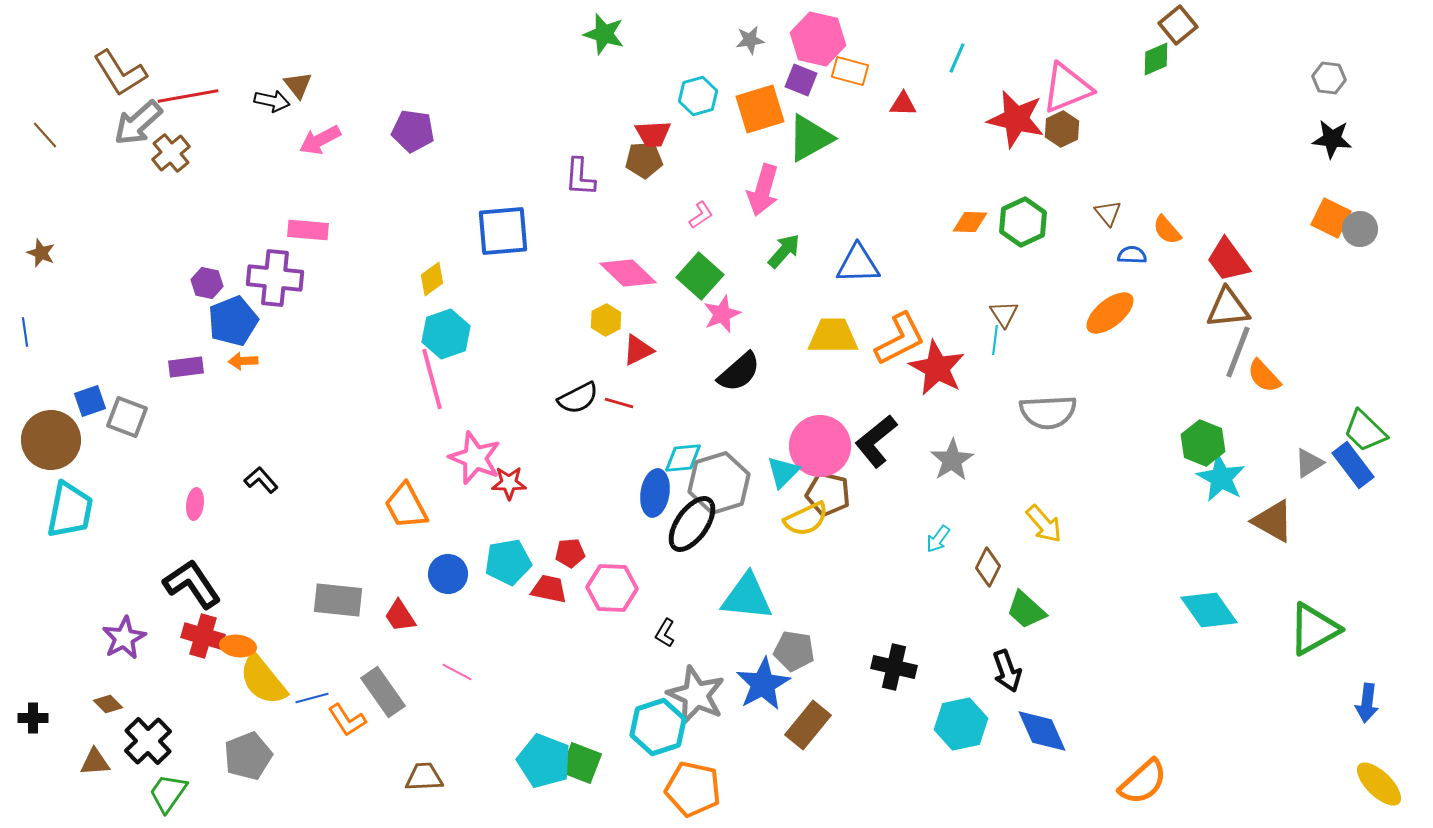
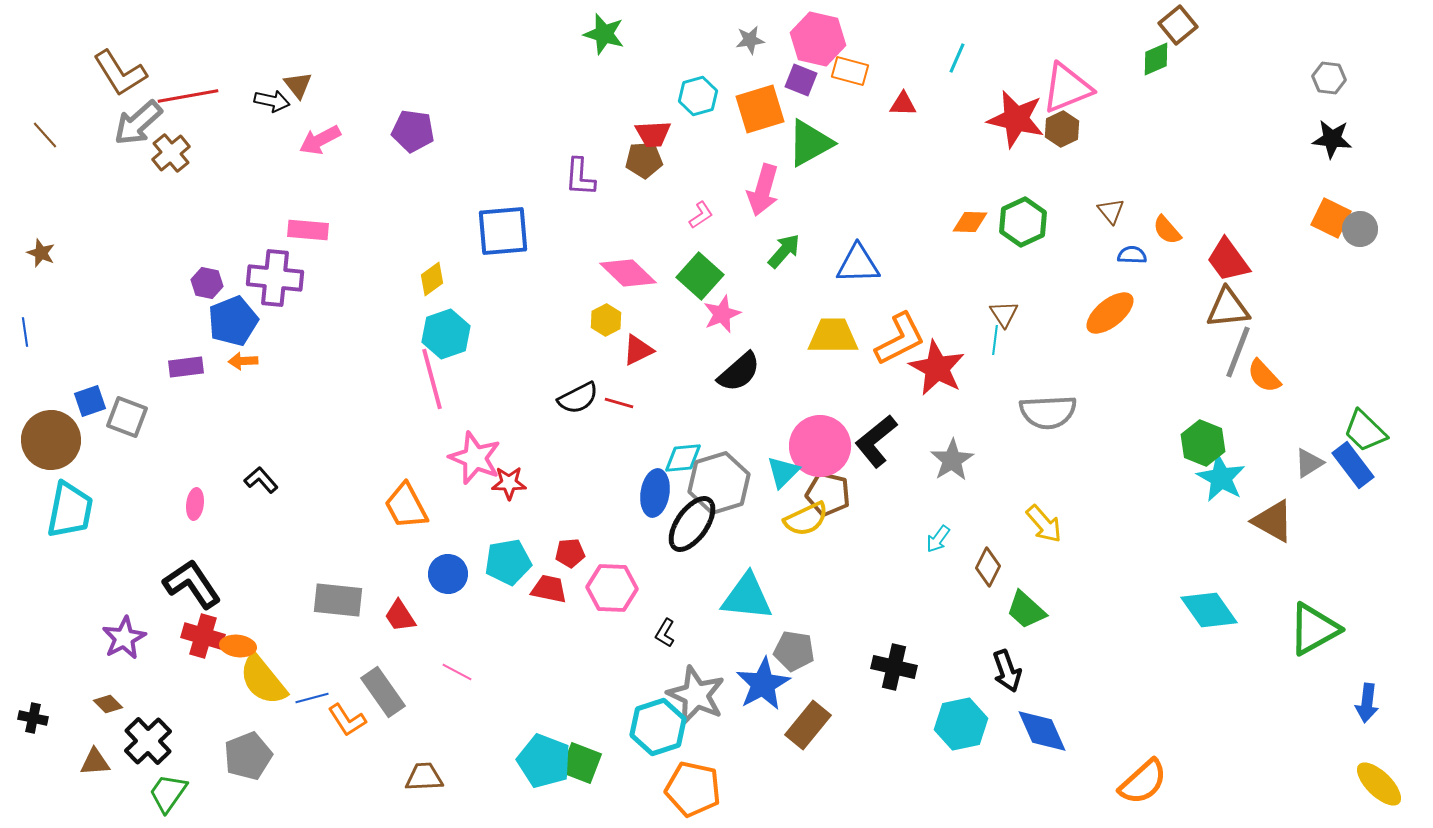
green triangle at (810, 138): moved 5 px down
brown triangle at (1108, 213): moved 3 px right, 2 px up
black cross at (33, 718): rotated 12 degrees clockwise
